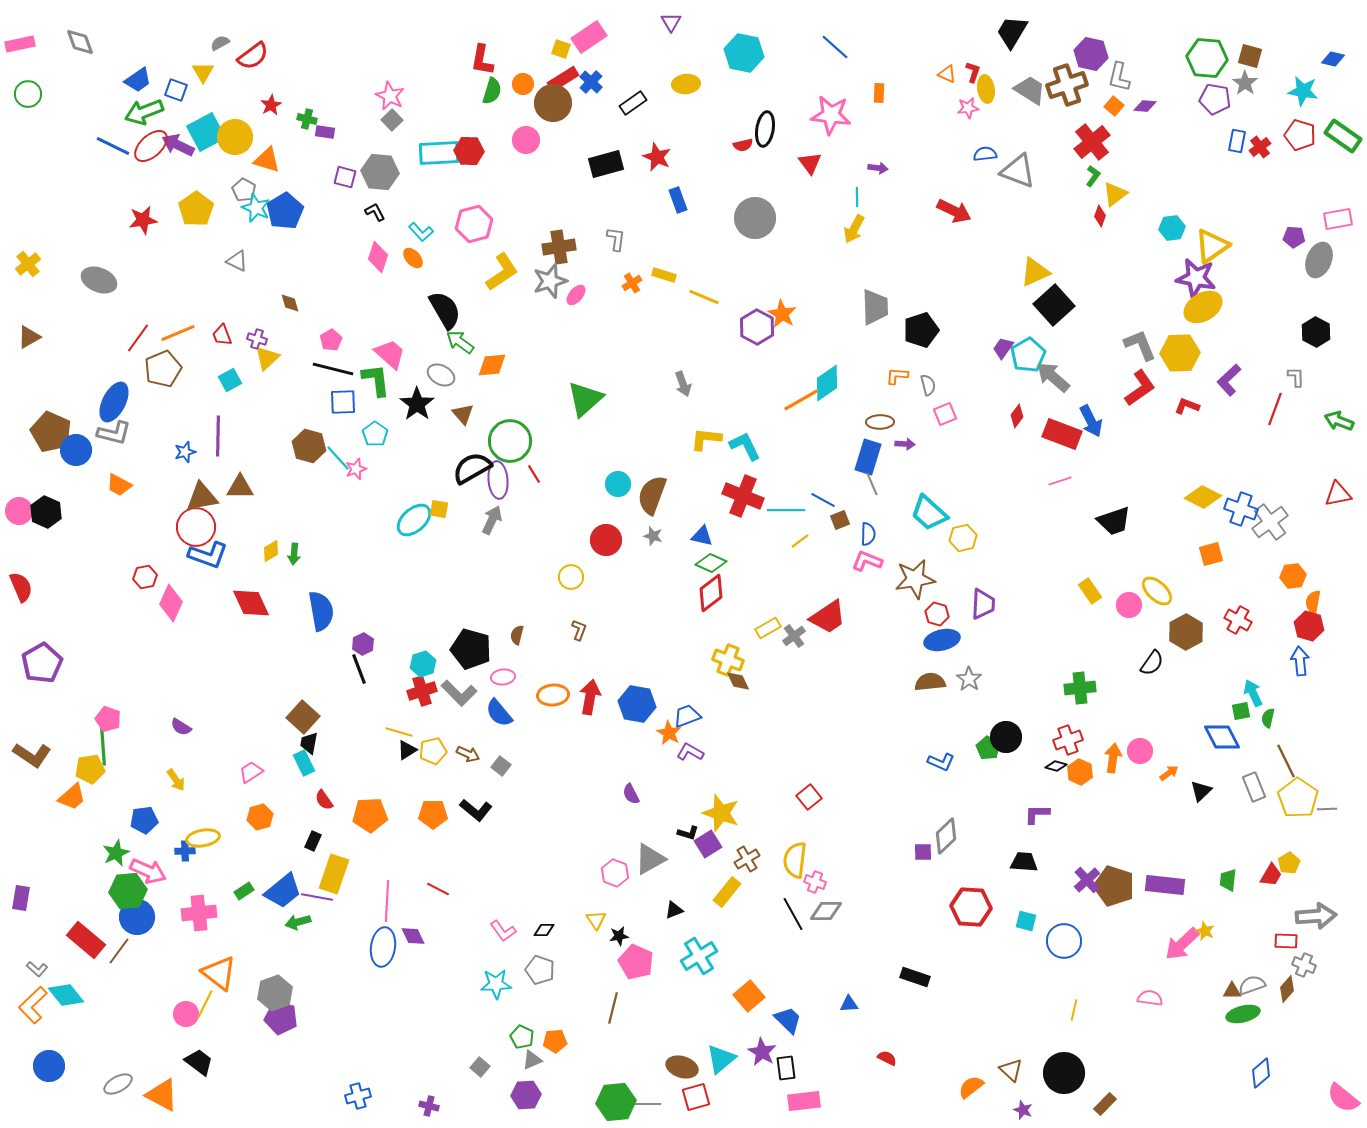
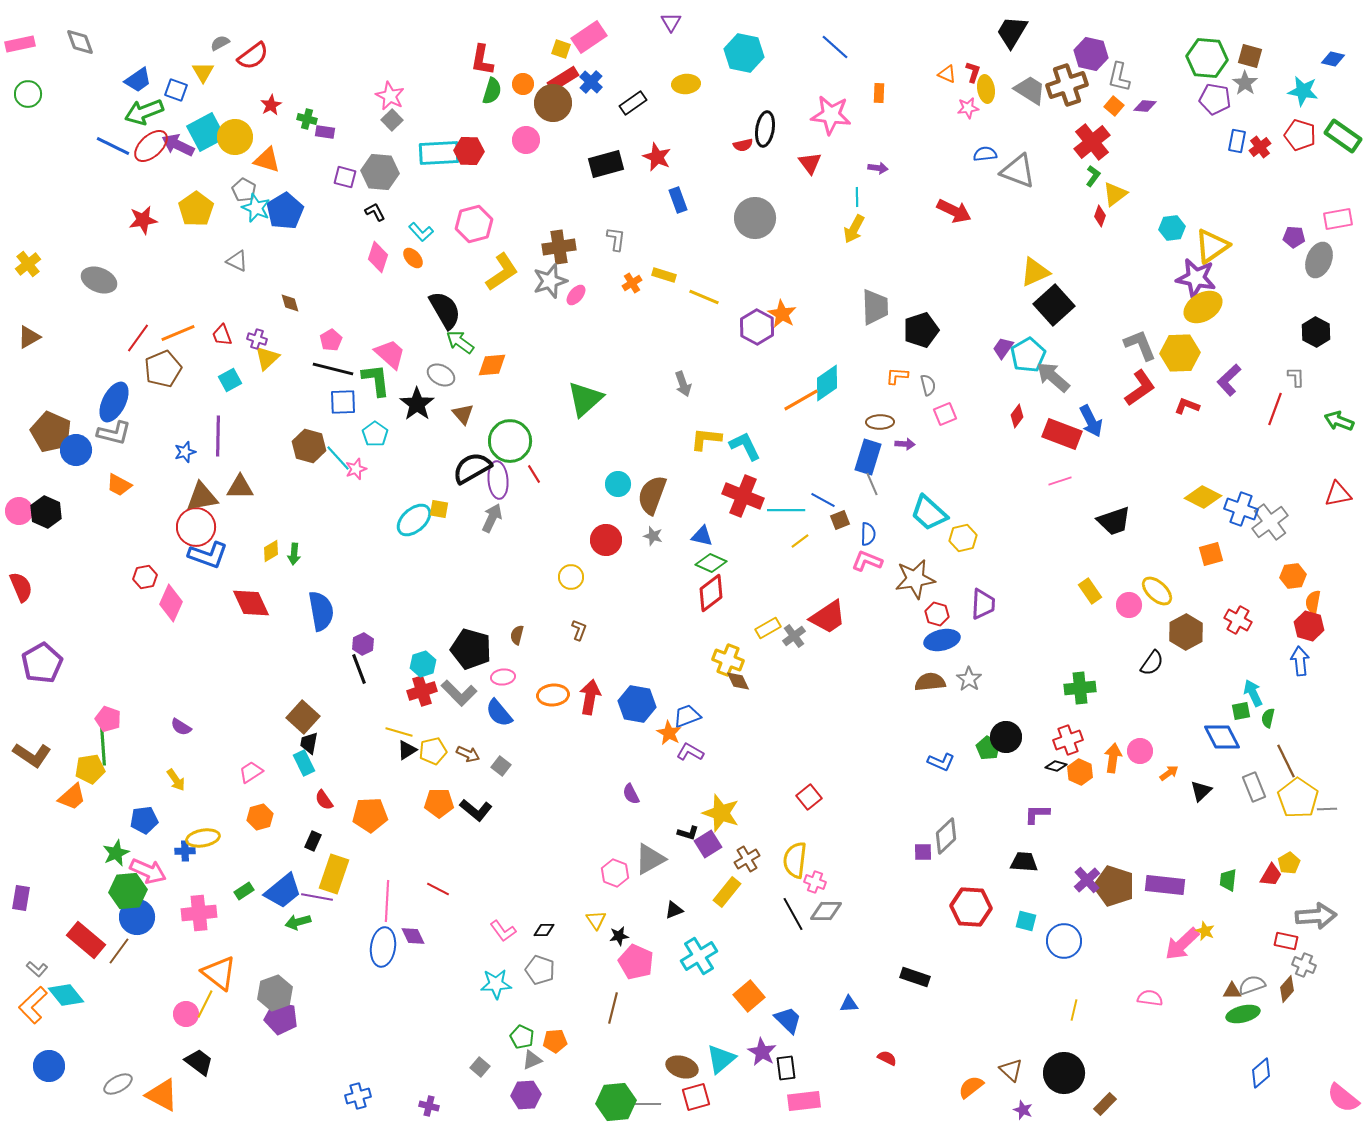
gray arrow at (492, 520): moved 2 px up
orange pentagon at (433, 814): moved 6 px right, 11 px up
red rectangle at (1286, 941): rotated 10 degrees clockwise
